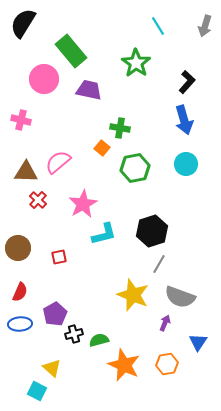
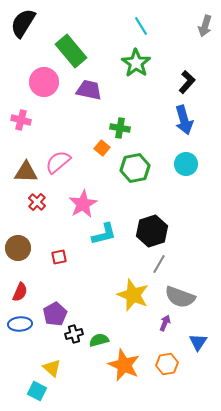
cyan line: moved 17 px left
pink circle: moved 3 px down
red cross: moved 1 px left, 2 px down
